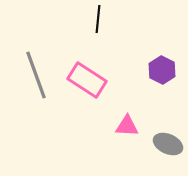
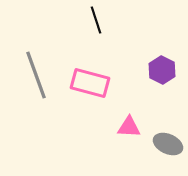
black line: moved 2 px left, 1 px down; rotated 24 degrees counterclockwise
pink rectangle: moved 3 px right, 3 px down; rotated 18 degrees counterclockwise
pink triangle: moved 2 px right, 1 px down
